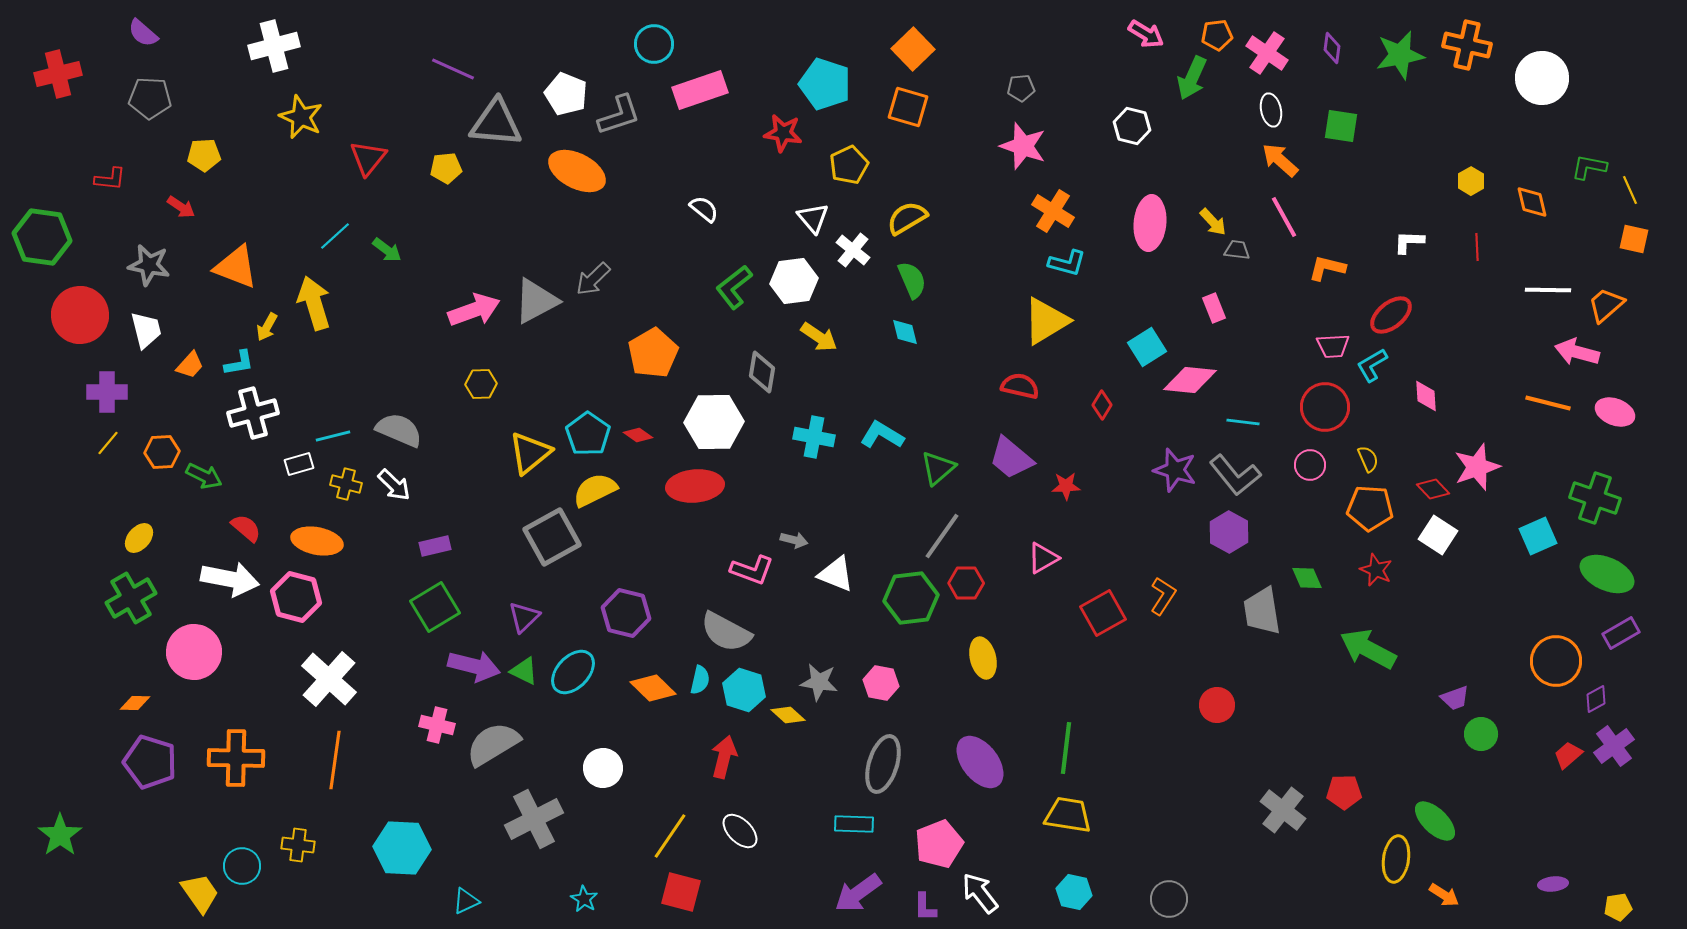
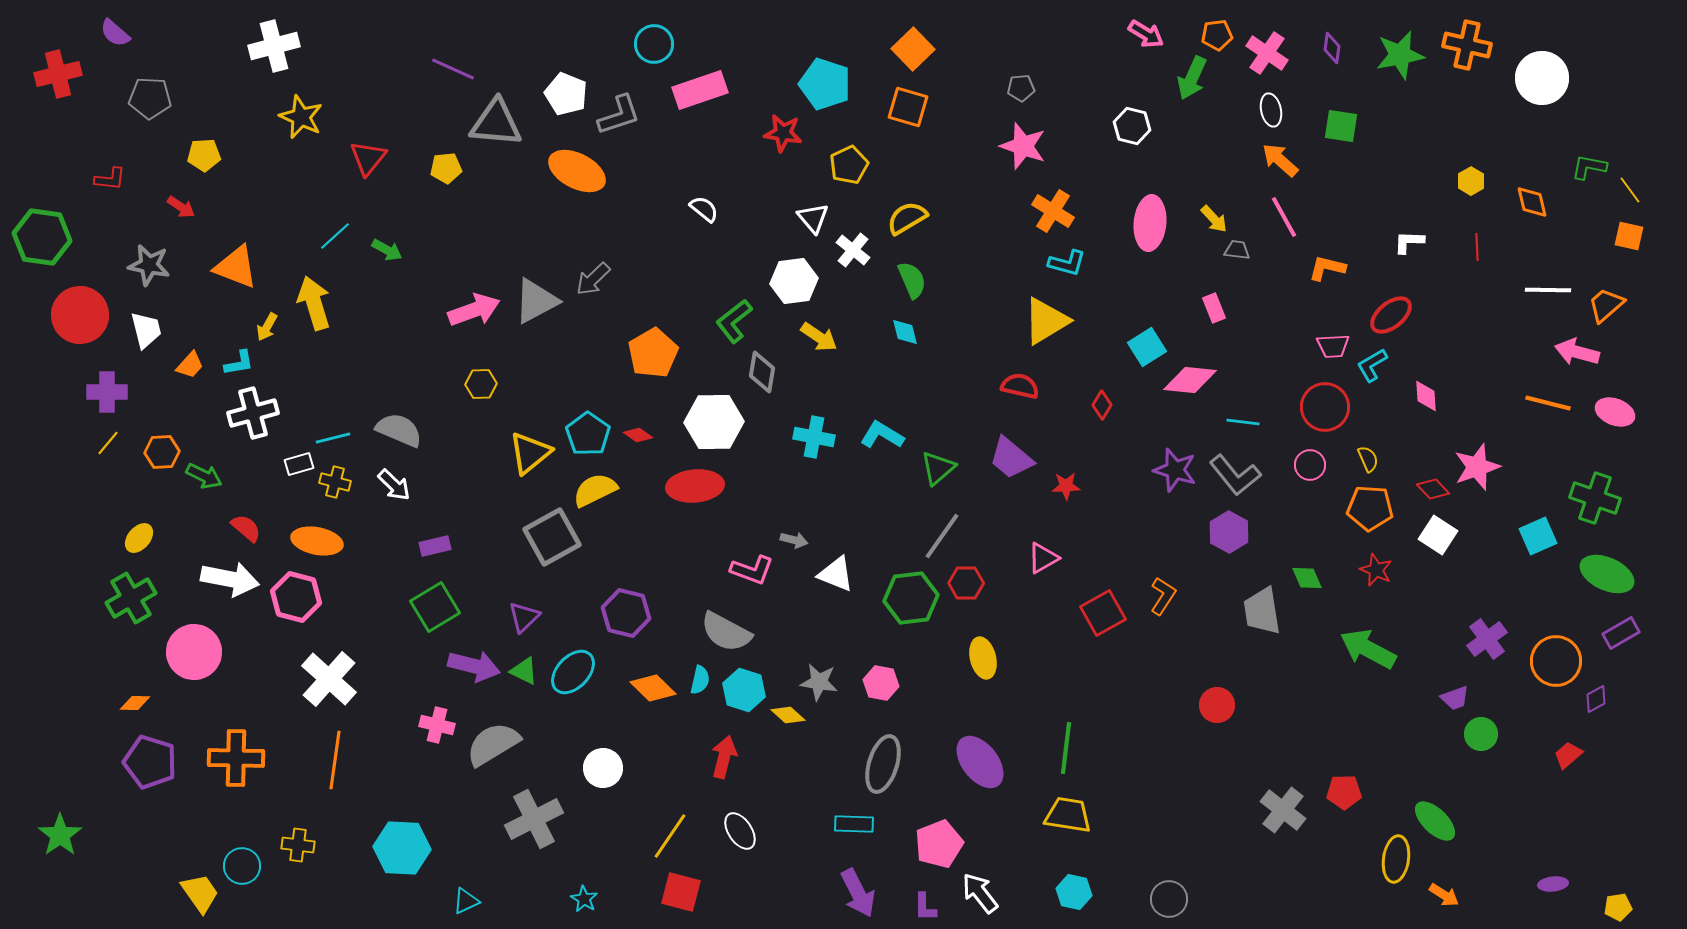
purple semicircle at (143, 33): moved 28 px left
yellow line at (1630, 190): rotated 12 degrees counterclockwise
yellow arrow at (1213, 222): moved 1 px right, 3 px up
orange square at (1634, 239): moved 5 px left, 3 px up
green arrow at (387, 250): rotated 8 degrees counterclockwise
green L-shape at (734, 287): moved 34 px down
cyan line at (333, 436): moved 2 px down
yellow cross at (346, 484): moved 11 px left, 2 px up
purple cross at (1614, 746): moved 127 px left, 107 px up
white ellipse at (740, 831): rotated 12 degrees clockwise
purple arrow at (858, 893): rotated 81 degrees counterclockwise
